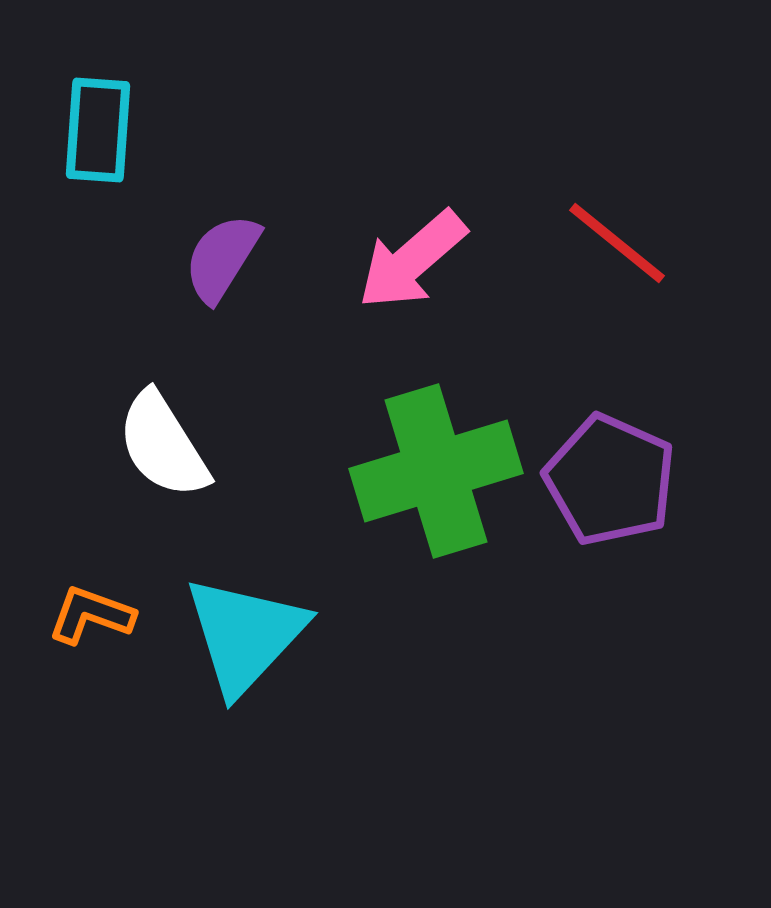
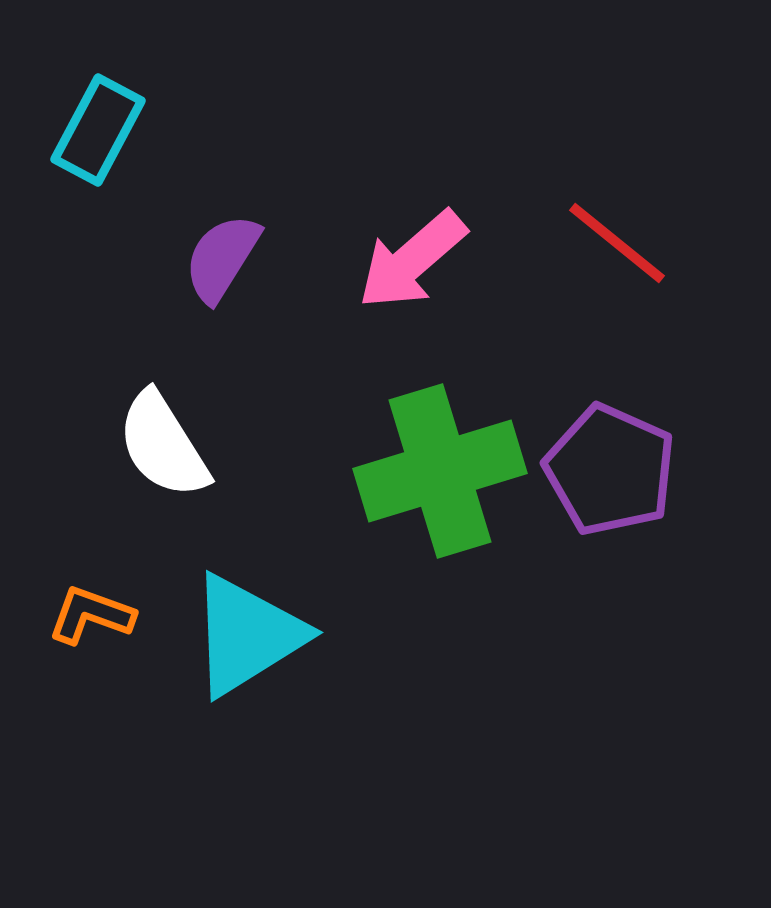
cyan rectangle: rotated 24 degrees clockwise
green cross: moved 4 px right
purple pentagon: moved 10 px up
cyan triangle: moved 2 px right; rotated 15 degrees clockwise
